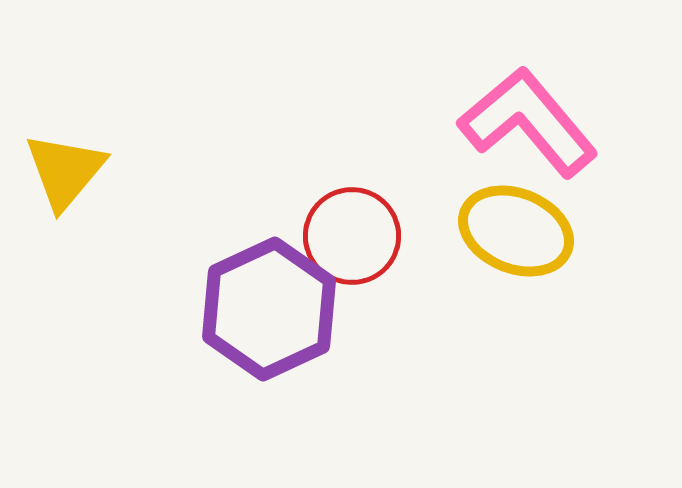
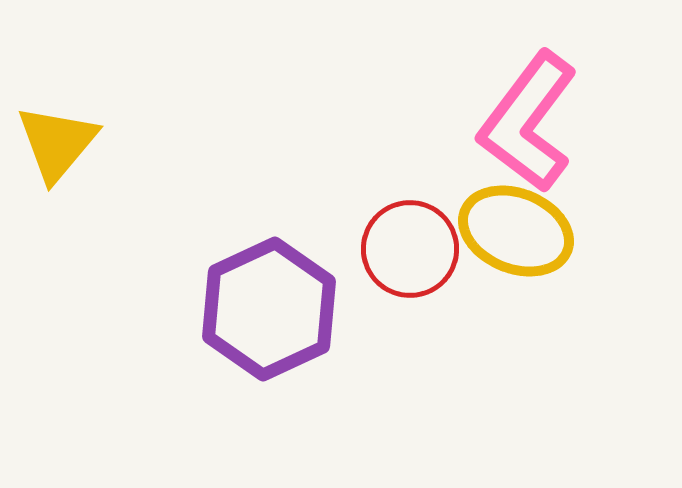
pink L-shape: rotated 103 degrees counterclockwise
yellow triangle: moved 8 px left, 28 px up
red circle: moved 58 px right, 13 px down
